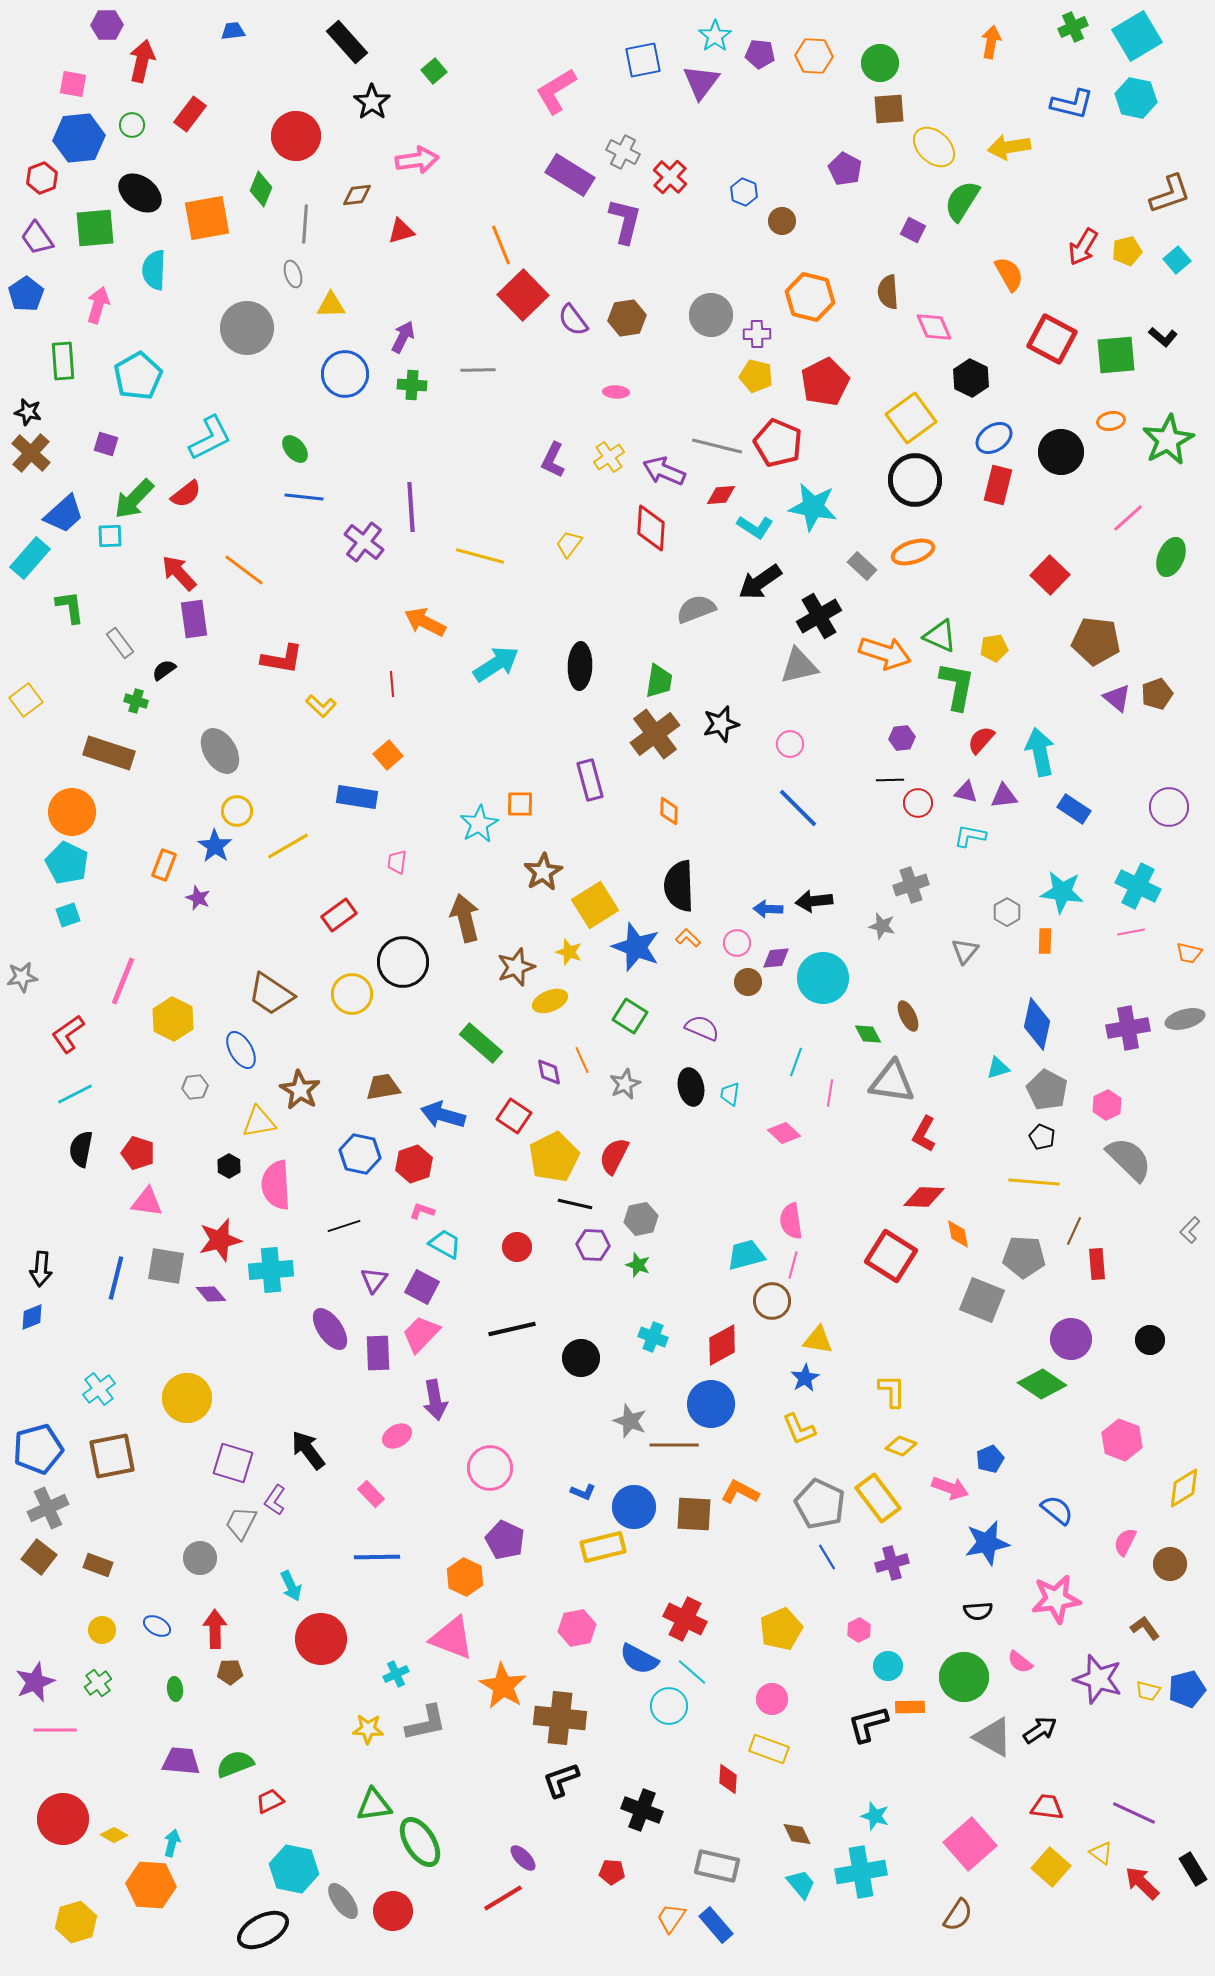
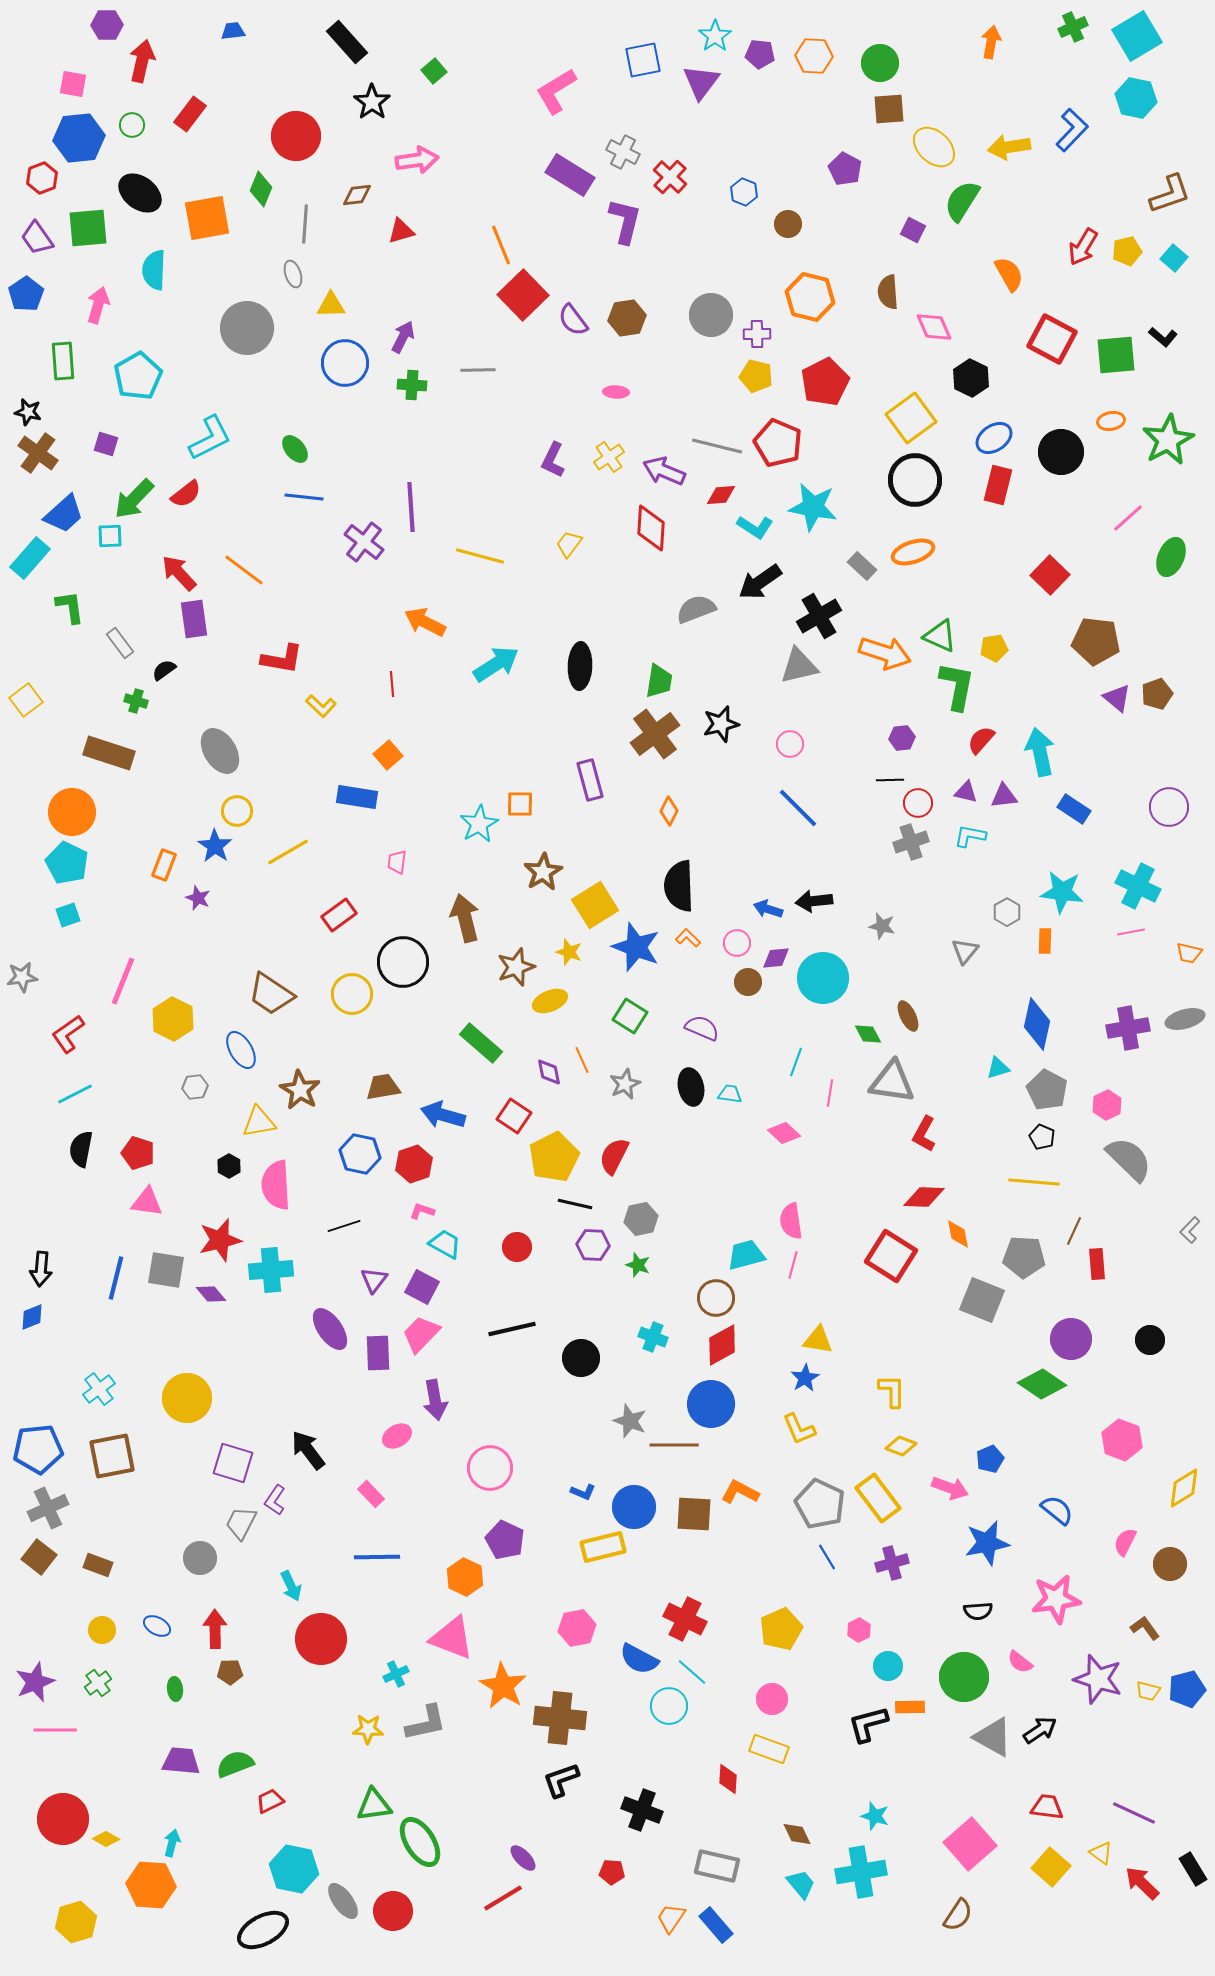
blue L-shape at (1072, 104): moved 26 px down; rotated 60 degrees counterclockwise
brown circle at (782, 221): moved 6 px right, 3 px down
green square at (95, 228): moved 7 px left
cyan square at (1177, 260): moved 3 px left, 2 px up; rotated 8 degrees counterclockwise
blue circle at (345, 374): moved 11 px up
brown cross at (31, 453): moved 7 px right; rotated 6 degrees counterclockwise
orange diamond at (669, 811): rotated 24 degrees clockwise
yellow line at (288, 846): moved 6 px down
gray cross at (911, 885): moved 43 px up
blue arrow at (768, 909): rotated 16 degrees clockwise
cyan trapezoid at (730, 1094): rotated 90 degrees clockwise
gray square at (166, 1266): moved 4 px down
brown circle at (772, 1301): moved 56 px left, 3 px up
blue pentagon at (38, 1449): rotated 9 degrees clockwise
yellow diamond at (114, 1835): moved 8 px left, 4 px down
